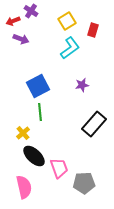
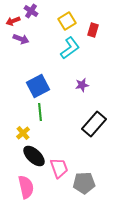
pink semicircle: moved 2 px right
